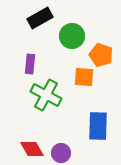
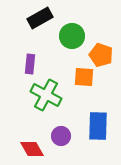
purple circle: moved 17 px up
